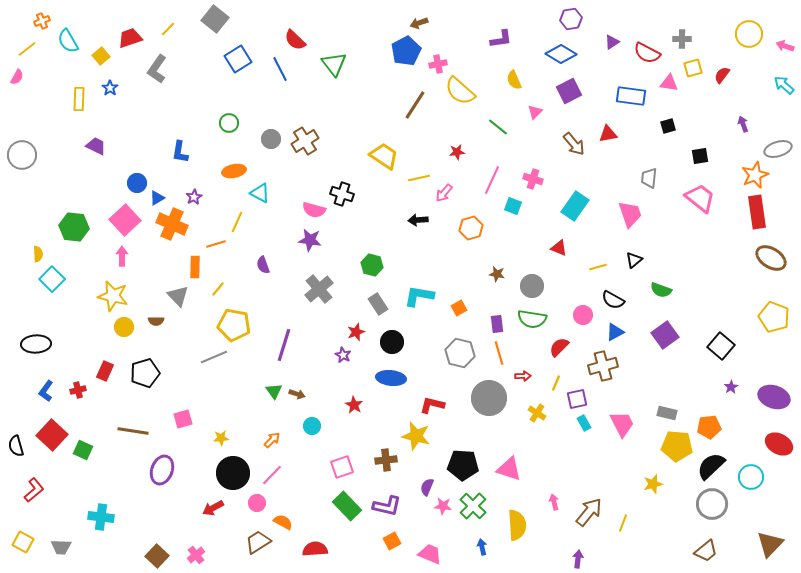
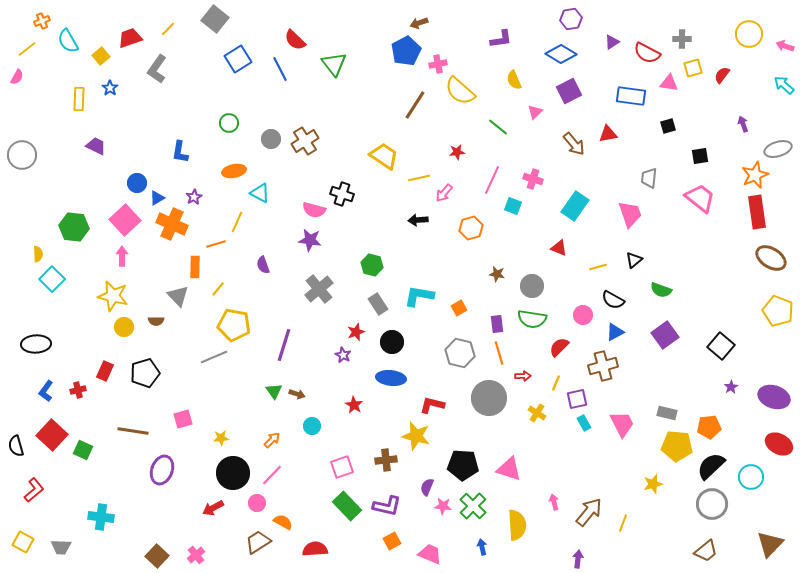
yellow pentagon at (774, 317): moved 4 px right, 6 px up
